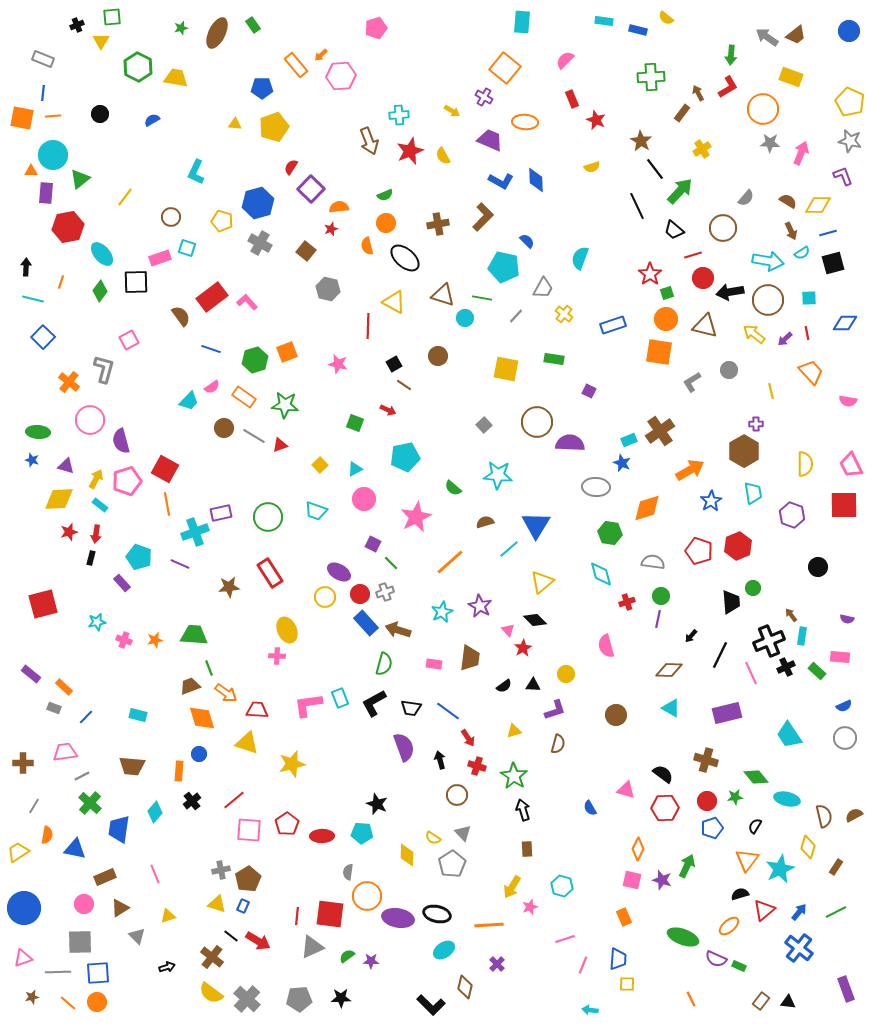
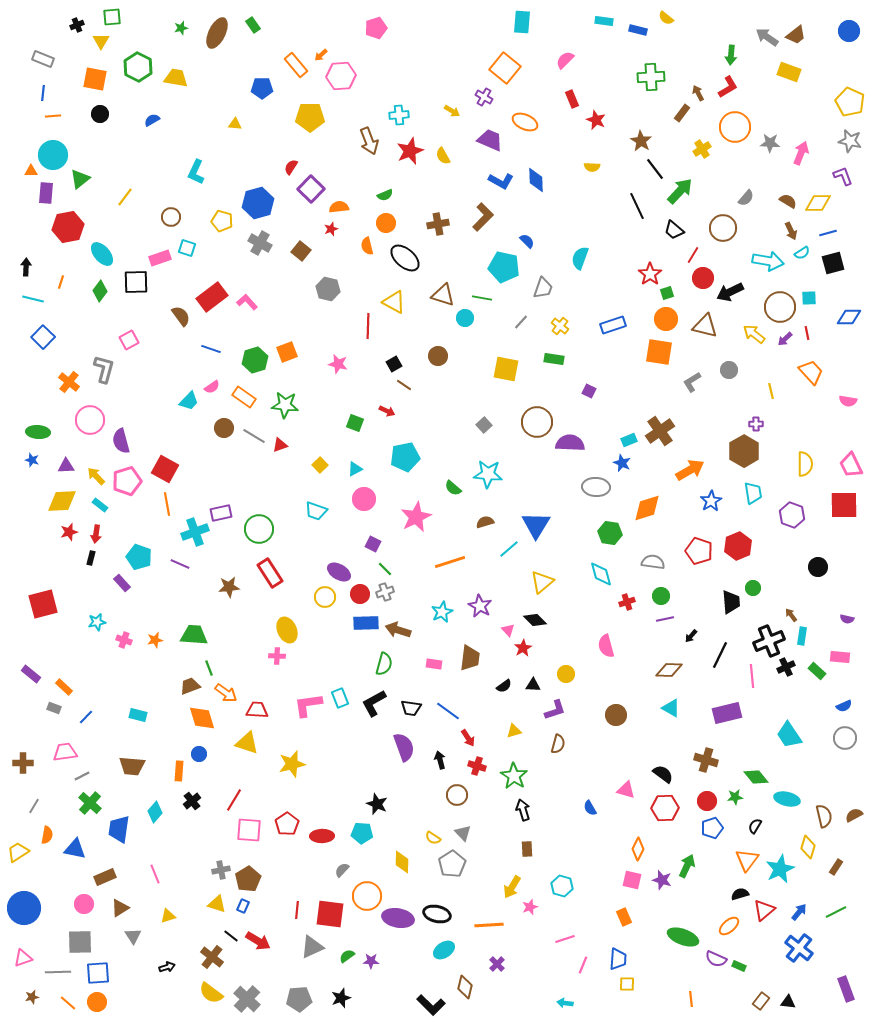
yellow rectangle at (791, 77): moved 2 px left, 5 px up
orange circle at (763, 109): moved 28 px left, 18 px down
orange square at (22, 118): moved 73 px right, 39 px up
orange ellipse at (525, 122): rotated 20 degrees clockwise
yellow pentagon at (274, 127): moved 36 px right, 10 px up; rotated 20 degrees clockwise
yellow semicircle at (592, 167): rotated 21 degrees clockwise
yellow diamond at (818, 205): moved 2 px up
brown square at (306, 251): moved 5 px left
red line at (693, 255): rotated 42 degrees counterclockwise
gray trapezoid at (543, 288): rotated 10 degrees counterclockwise
black arrow at (730, 292): rotated 16 degrees counterclockwise
brown circle at (768, 300): moved 12 px right, 7 px down
yellow cross at (564, 314): moved 4 px left, 12 px down
gray line at (516, 316): moved 5 px right, 6 px down
blue diamond at (845, 323): moved 4 px right, 6 px up
red arrow at (388, 410): moved 1 px left, 1 px down
purple triangle at (66, 466): rotated 18 degrees counterclockwise
cyan star at (498, 475): moved 10 px left, 1 px up
yellow arrow at (96, 479): moved 3 px up; rotated 72 degrees counterclockwise
yellow diamond at (59, 499): moved 3 px right, 2 px down
green circle at (268, 517): moved 9 px left, 12 px down
orange line at (450, 562): rotated 24 degrees clockwise
green line at (391, 563): moved 6 px left, 6 px down
purple line at (658, 619): moved 7 px right; rotated 66 degrees clockwise
blue rectangle at (366, 623): rotated 50 degrees counterclockwise
pink line at (751, 673): moved 1 px right, 3 px down; rotated 20 degrees clockwise
red line at (234, 800): rotated 20 degrees counterclockwise
yellow diamond at (407, 855): moved 5 px left, 7 px down
gray semicircle at (348, 872): moved 6 px left, 2 px up; rotated 35 degrees clockwise
red line at (297, 916): moved 6 px up
gray triangle at (137, 936): moved 4 px left; rotated 12 degrees clockwise
black star at (341, 998): rotated 18 degrees counterclockwise
orange line at (691, 999): rotated 21 degrees clockwise
cyan arrow at (590, 1010): moved 25 px left, 7 px up
